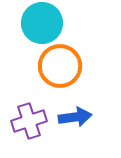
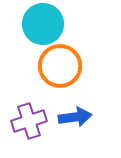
cyan circle: moved 1 px right, 1 px down
